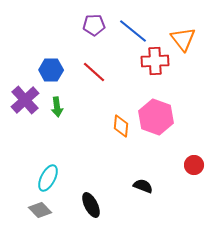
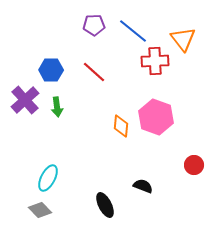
black ellipse: moved 14 px right
